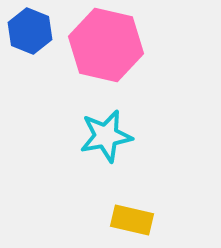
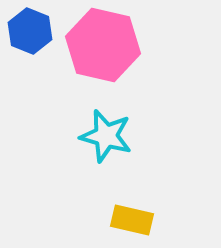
pink hexagon: moved 3 px left
cyan star: rotated 26 degrees clockwise
